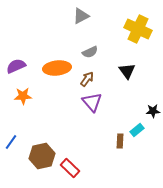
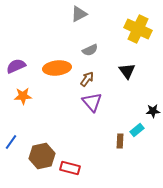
gray triangle: moved 2 px left, 2 px up
gray semicircle: moved 2 px up
red rectangle: rotated 30 degrees counterclockwise
